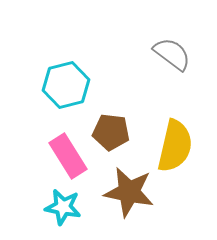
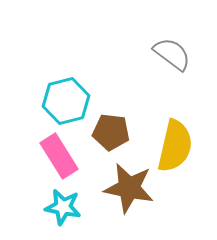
cyan hexagon: moved 16 px down
pink rectangle: moved 9 px left
brown star: moved 4 px up
